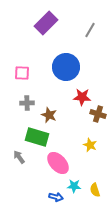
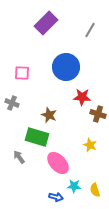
gray cross: moved 15 px left; rotated 24 degrees clockwise
